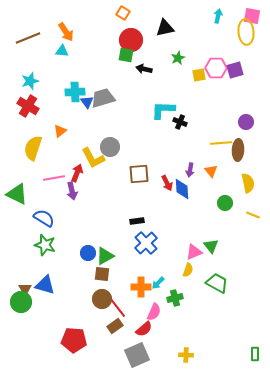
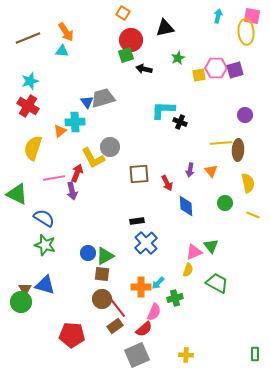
green square at (126, 55): rotated 28 degrees counterclockwise
cyan cross at (75, 92): moved 30 px down
purple circle at (246, 122): moved 1 px left, 7 px up
blue diamond at (182, 189): moved 4 px right, 17 px down
red pentagon at (74, 340): moved 2 px left, 5 px up
